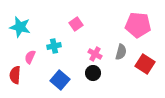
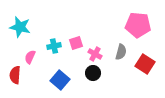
pink square: moved 19 px down; rotated 16 degrees clockwise
